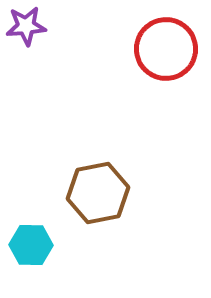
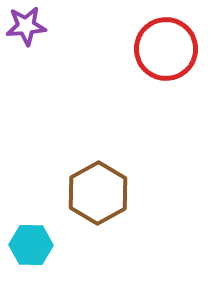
brown hexagon: rotated 18 degrees counterclockwise
